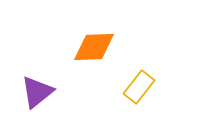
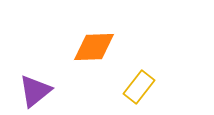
purple triangle: moved 2 px left, 1 px up
